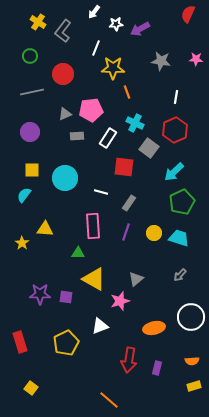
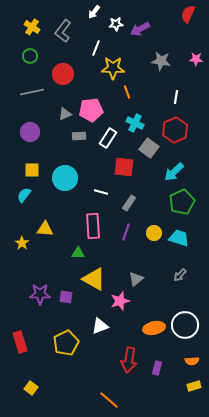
yellow cross at (38, 22): moved 6 px left, 5 px down
gray rectangle at (77, 136): moved 2 px right
white circle at (191, 317): moved 6 px left, 8 px down
